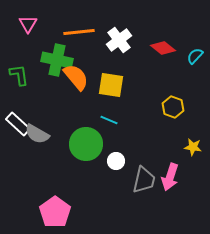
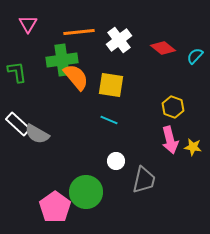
green cross: moved 5 px right; rotated 20 degrees counterclockwise
green L-shape: moved 2 px left, 3 px up
green circle: moved 48 px down
pink arrow: moved 37 px up; rotated 32 degrees counterclockwise
pink pentagon: moved 5 px up
